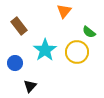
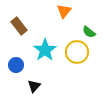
blue circle: moved 1 px right, 2 px down
black triangle: moved 4 px right
